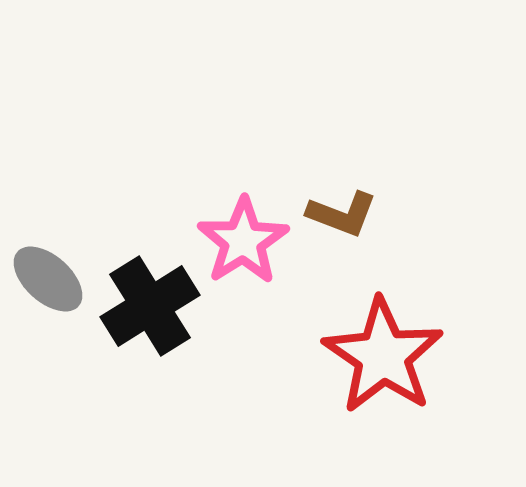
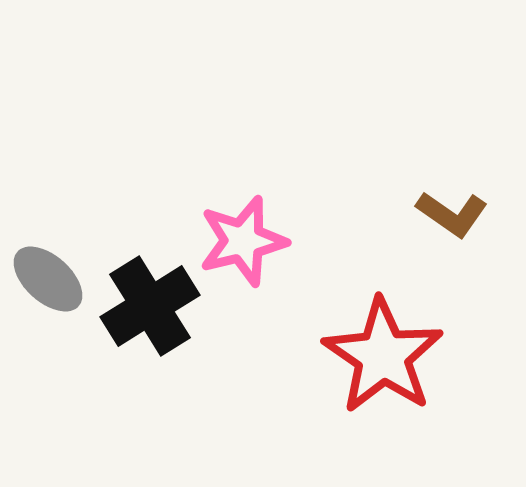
brown L-shape: moved 110 px right; rotated 14 degrees clockwise
pink star: rotated 18 degrees clockwise
